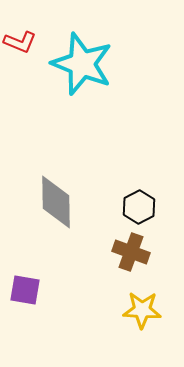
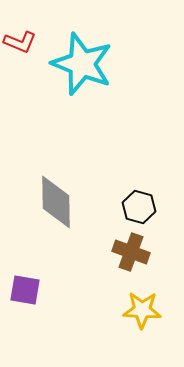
black hexagon: rotated 16 degrees counterclockwise
